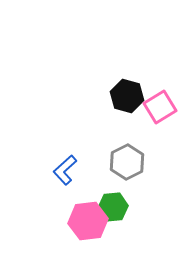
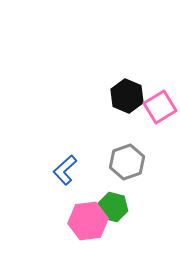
black hexagon: rotated 8 degrees clockwise
gray hexagon: rotated 8 degrees clockwise
green hexagon: rotated 20 degrees clockwise
